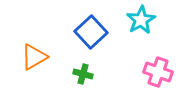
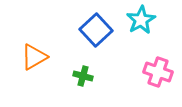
blue square: moved 5 px right, 2 px up
green cross: moved 2 px down
